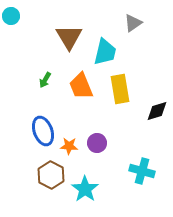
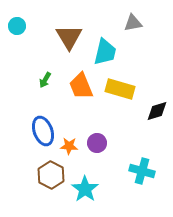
cyan circle: moved 6 px right, 10 px down
gray triangle: rotated 24 degrees clockwise
yellow rectangle: rotated 64 degrees counterclockwise
